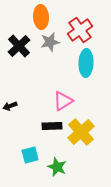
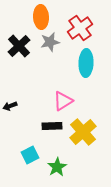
red cross: moved 2 px up
yellow cross: moved 2 px right
cyan square: rotated 12 degrees counterclockwise
green star: rotated 18 degrees clockwise
